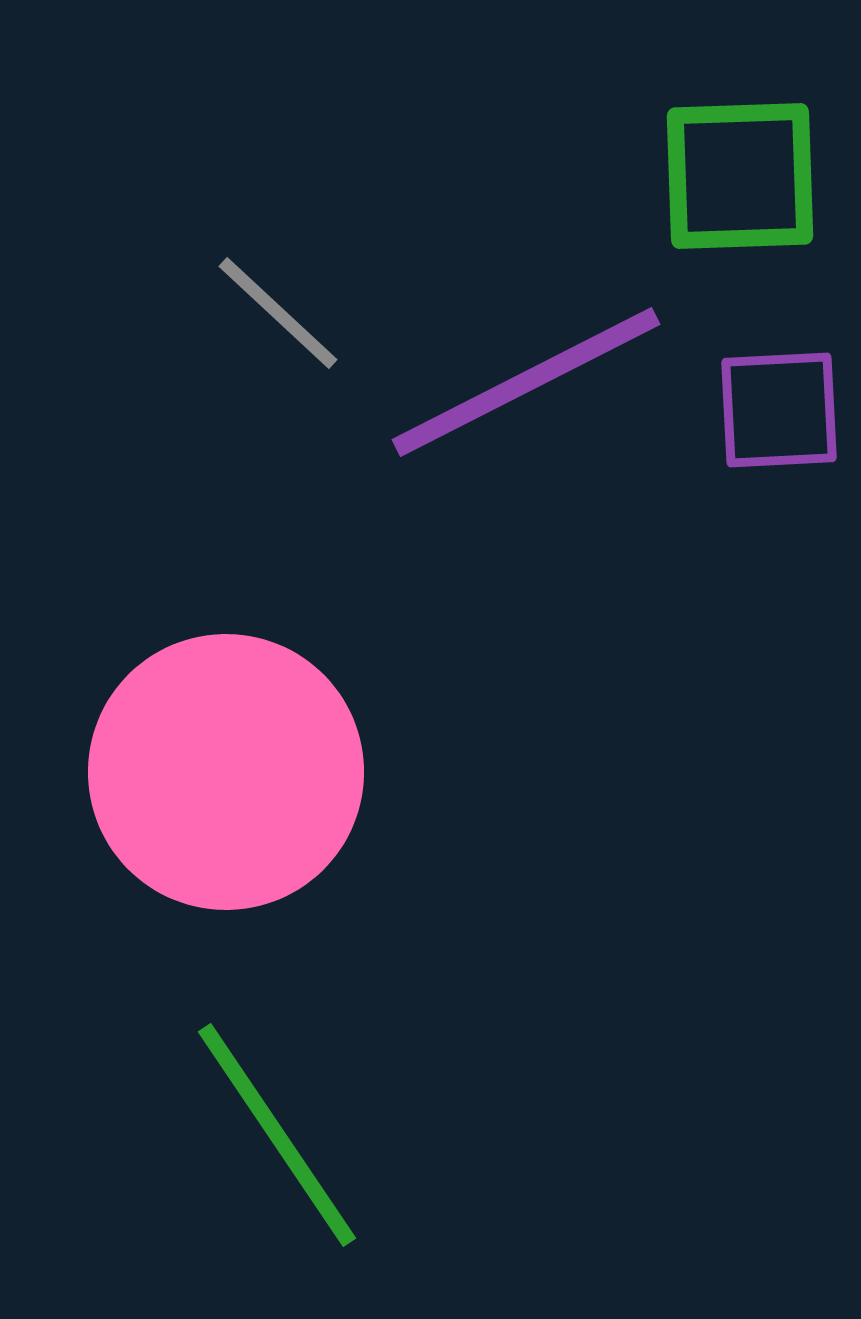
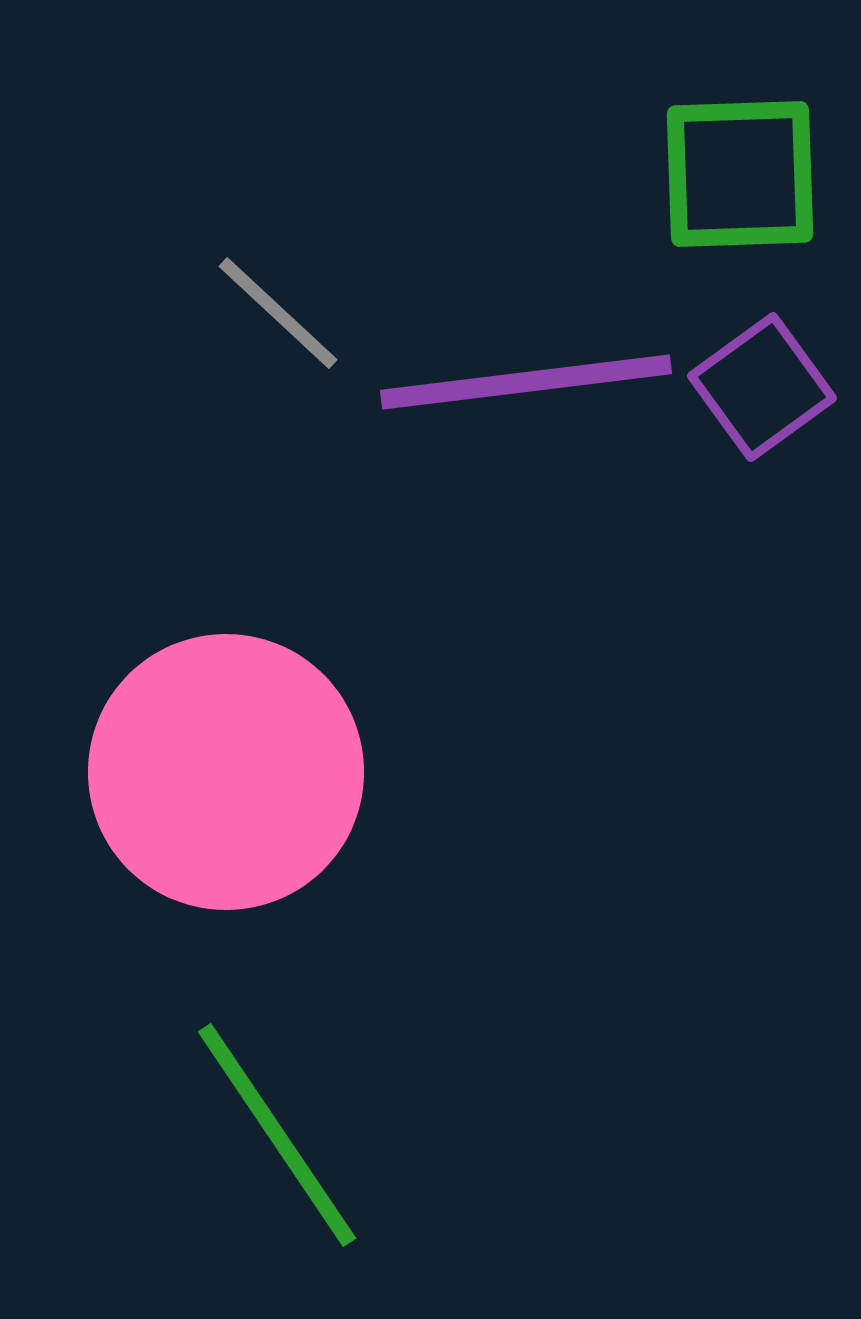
green square: moved 2 px up
purple line: rotated 20 degrees clockwise
purple square: moved 17 px left, 23 px up; rotated 33 degrees counterclockwise
